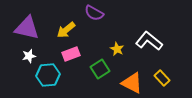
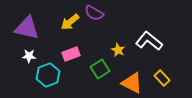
yellow arrow: moved 4 px right, 8 px up
yellow star: moved 1 px right, 1 px down
white star: rotated 16 degrees clockwise
cyan hexagon: rotated 15 degrees counterclockwise
